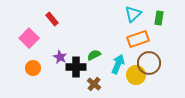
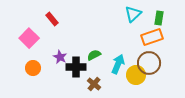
orange rectangle: moved 14 px right, 2 px up
